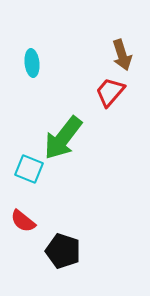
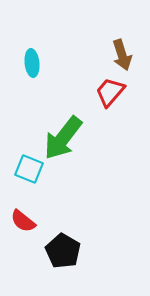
black pentagon: rotated 12 degrees clockwise
